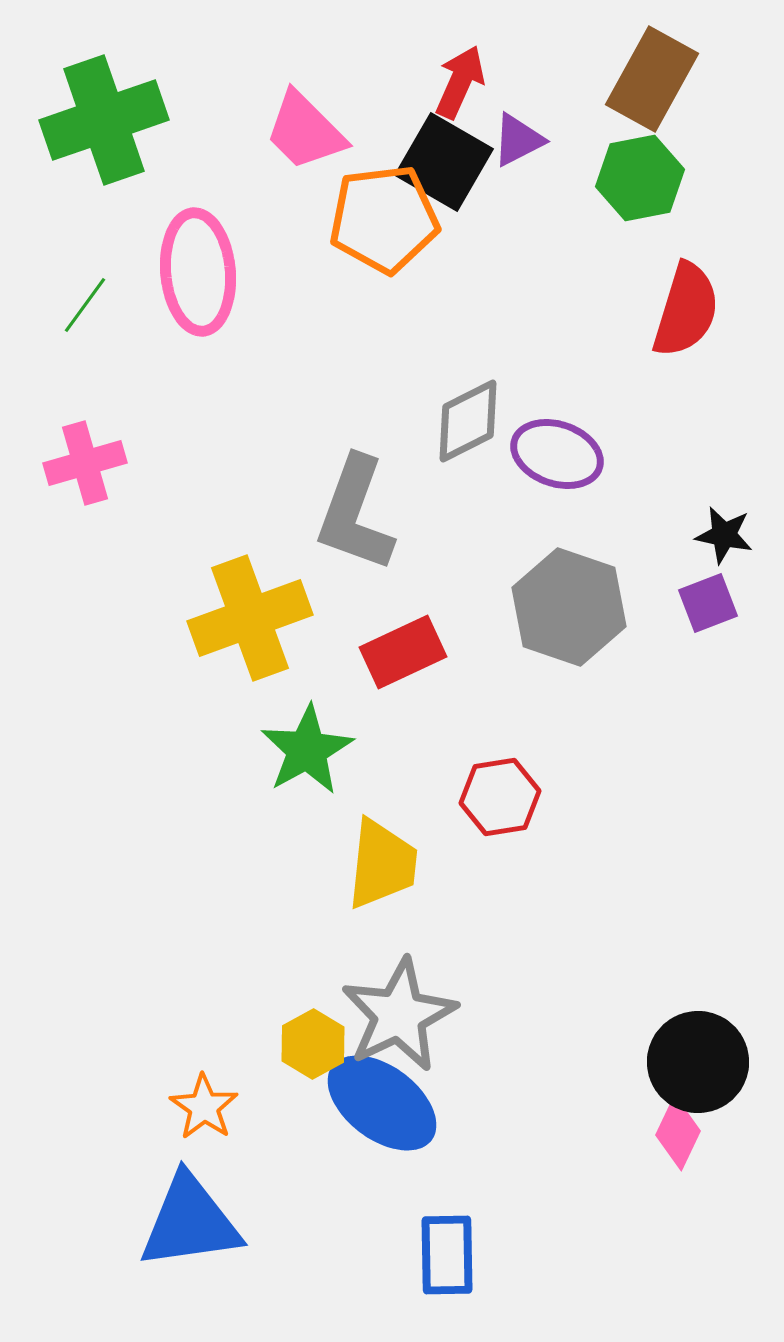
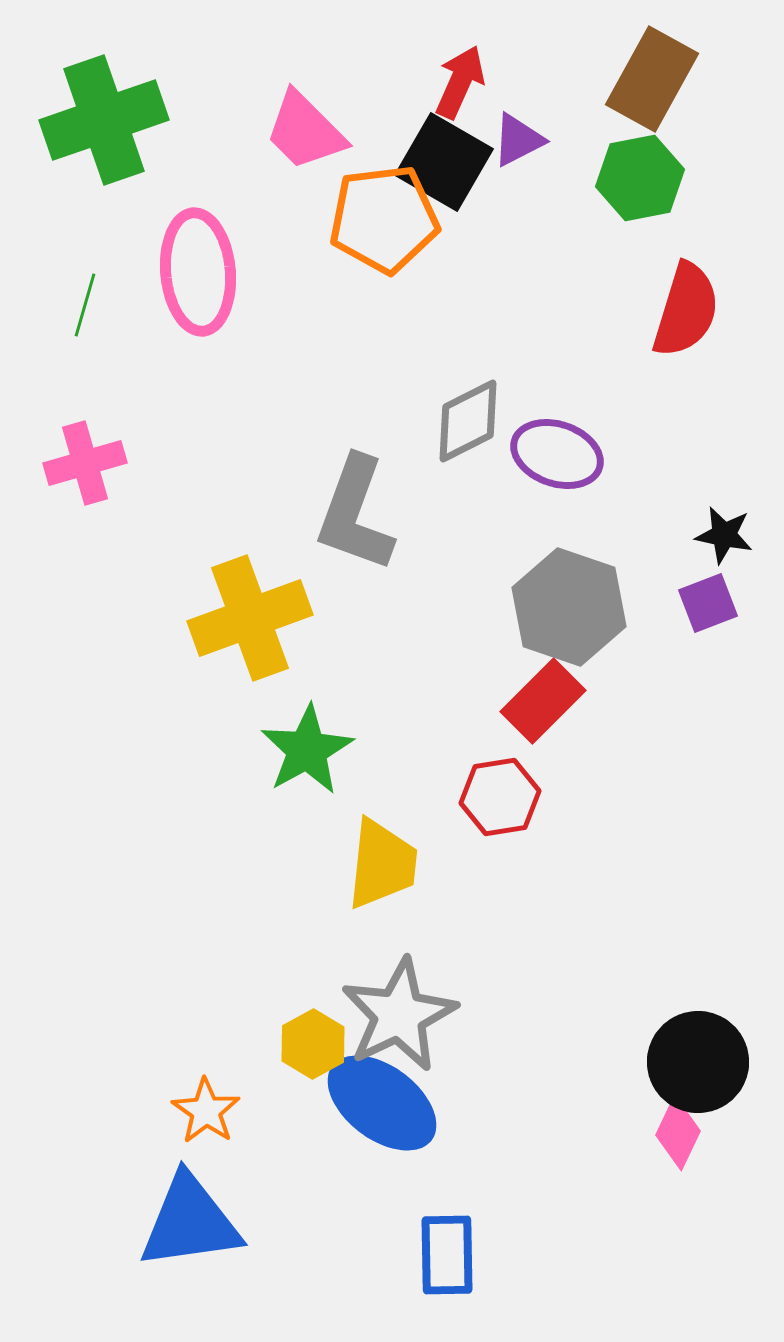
green line: rotated 20 degrees counterclockwise
red rectangle: moved 140 px right, 49 px down; rotated 20 degrees counterclockwise
orange star: moved 2 px right, 4 px down
